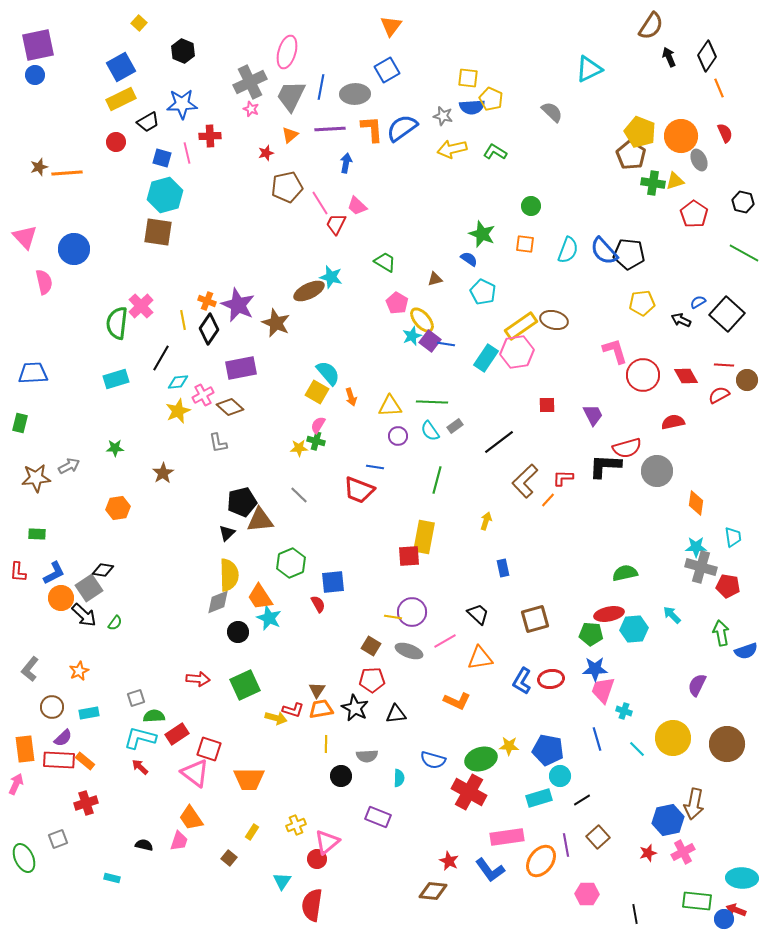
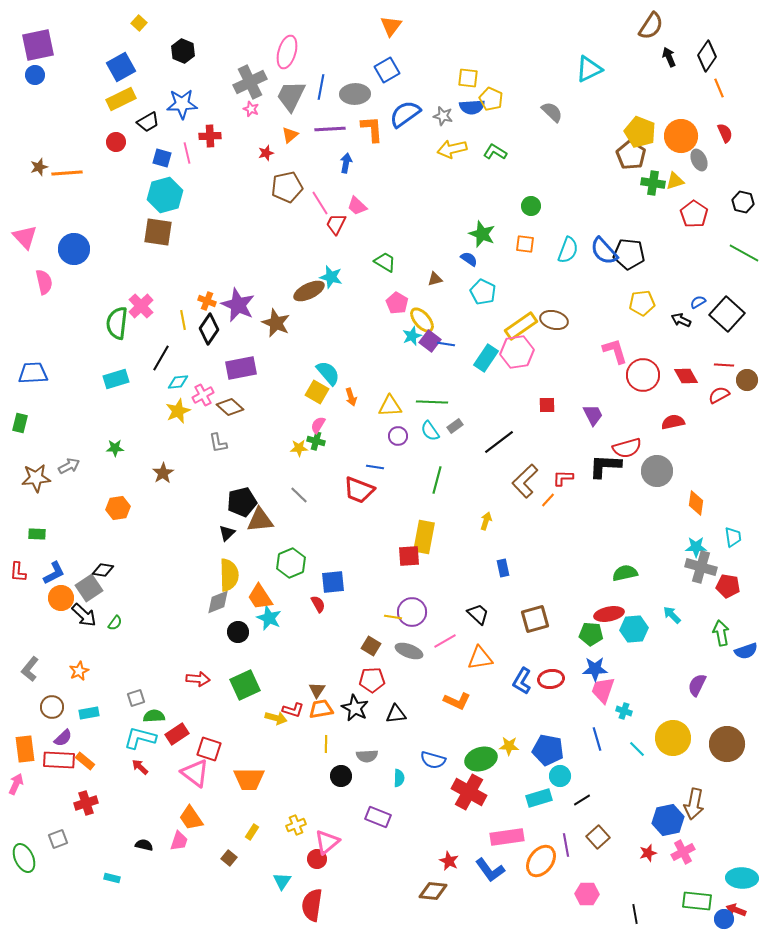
blue semicircle at (402, 128): moved 3 px right, 14 px up
